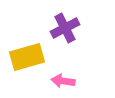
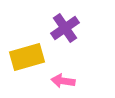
purple cross: rotated 8 degrees counterclockwise
